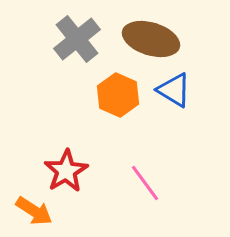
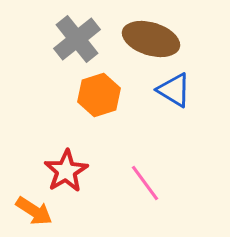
orange hexagon: moved 19 px left; rotated 18 degrees clockwise
